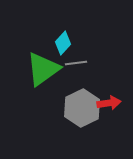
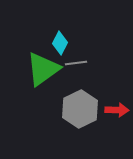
cyan diamond: moved 3 px left; rotated 15 degrees counterclockwise
red arrow: moved 8 px right, 7 px down; rotated 10 degrees clockwise
gray hexagon: moved 2 px left, 1 px down
